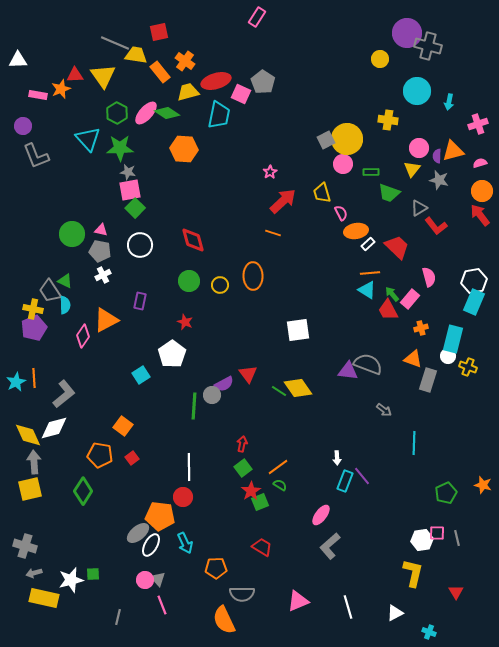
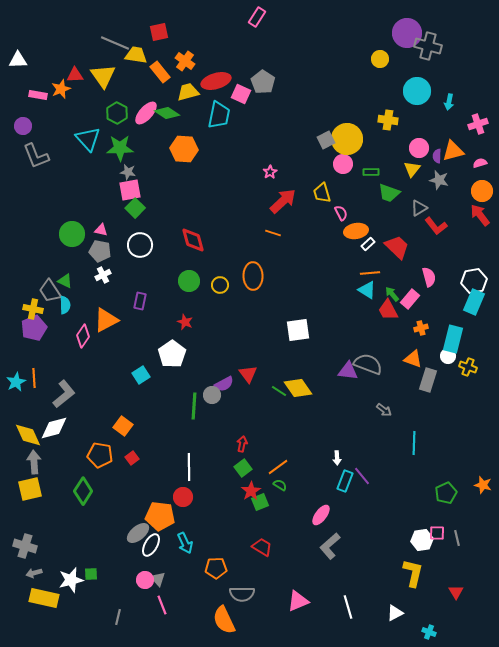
green square at (93, 574): moved 2 px left
